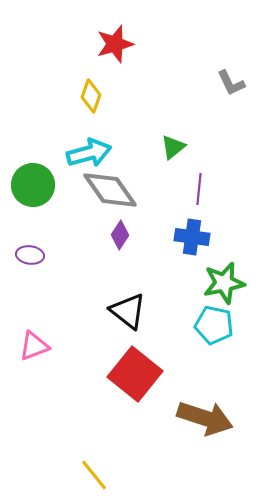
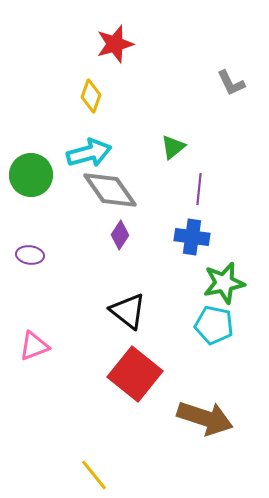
green circle: moved 2 px left, 10 px up
